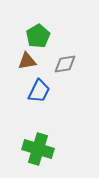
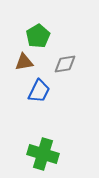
brown triangle: moved 3 px left, 1 px down
green cross: moved 5 px right, 5 px down
